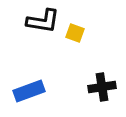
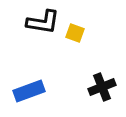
black L-shape: moved 1 px down
black cross: rotated 12 degrees counterclockwise
